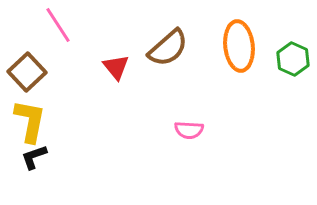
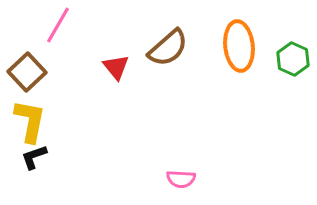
pink line: rotated 63 degrees clockwise
pink semicircle: moved 8 px left, 49 px down
